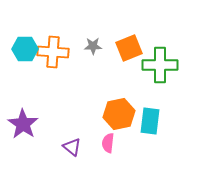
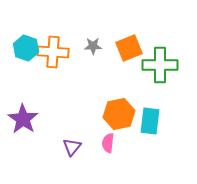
cyan hexagon: moved 1 px right, 1 px up; rotated 20 degrees clockwise
purple star: moved 5 px up
purple triangle: rotated 30 degrees clockwise
